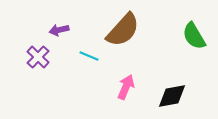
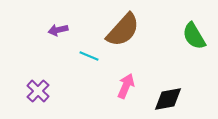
purple arrow: moved 1 px left
purple cross: moved 34 px down
pink arrow: moved 1 px up
black diamond: moved 4 px left, 3 px down
